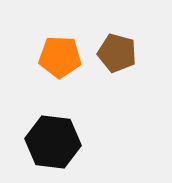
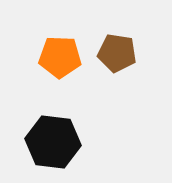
brown pentagon: rotated 6 degrees counterclockwise
